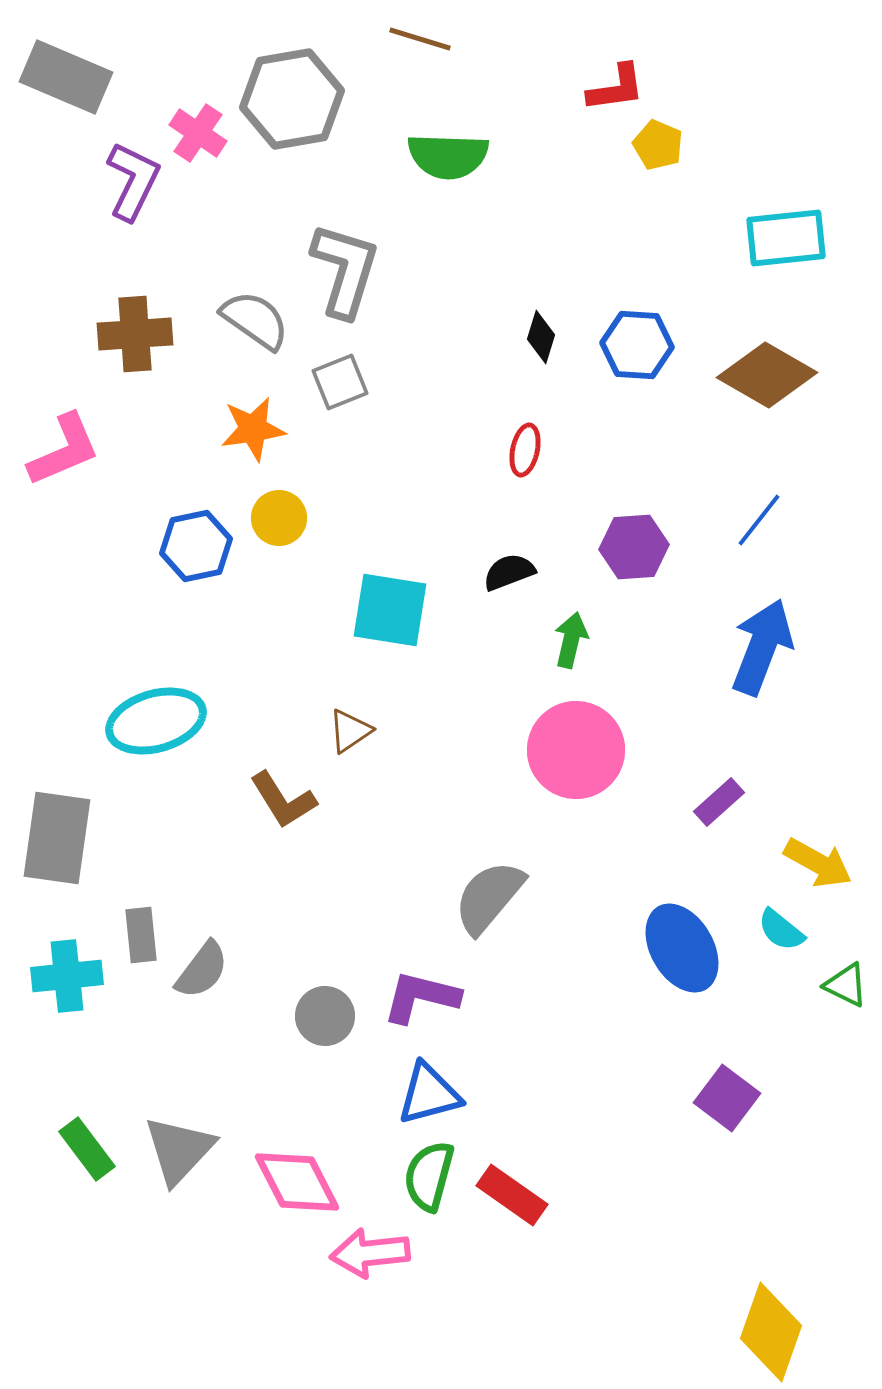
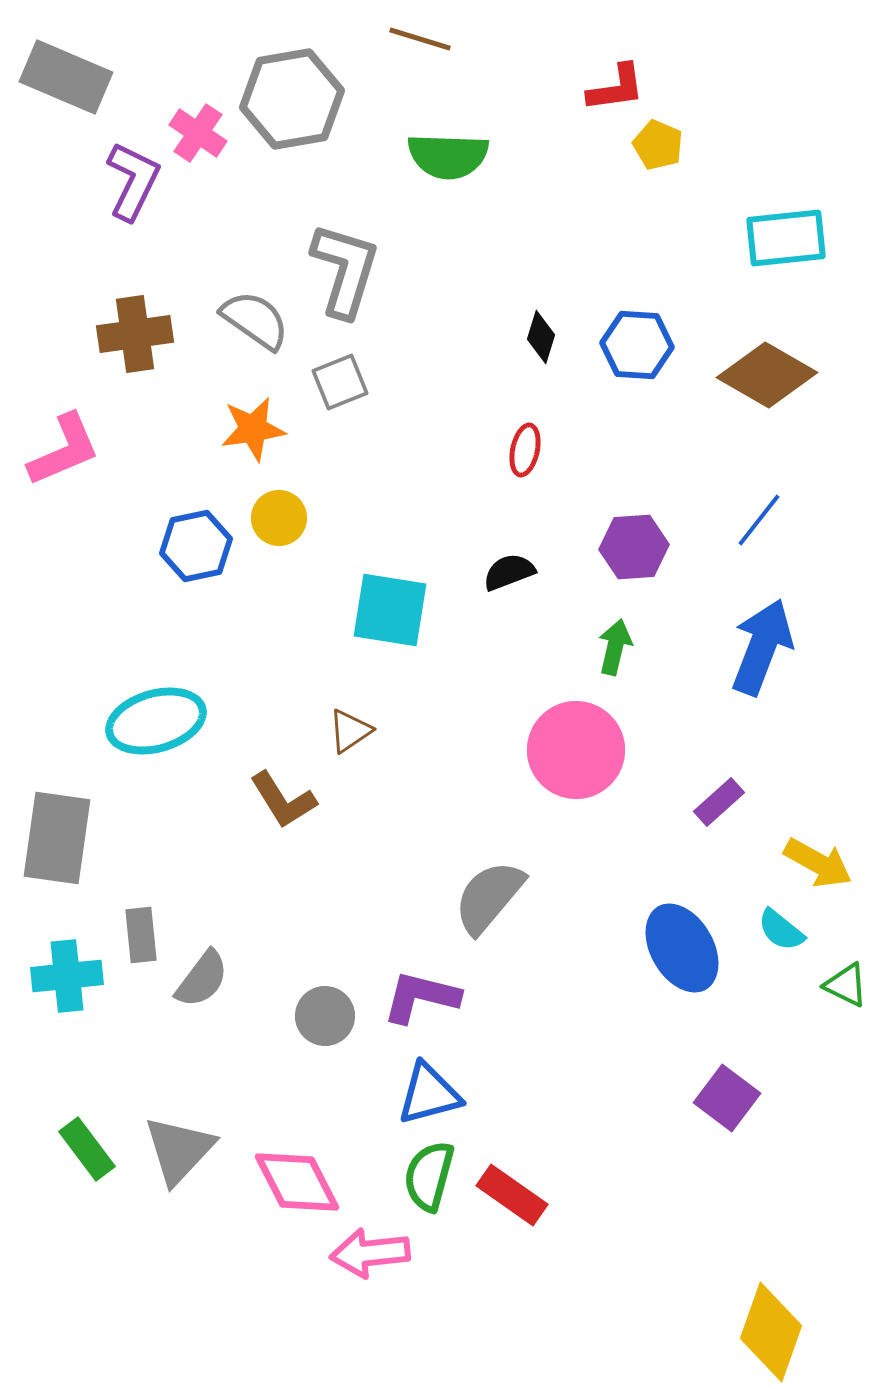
brown cross at (135, 334): rotated 4 degrees counterclockwise
green arrow at (571, 640): moved 44 px right, 7 px down
gray semicircle at (202, 970): moved 9 px down
